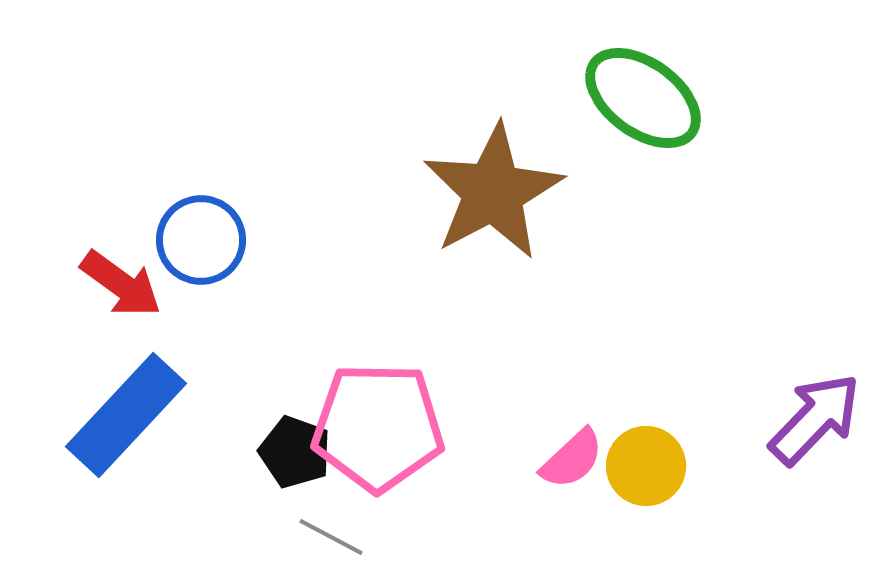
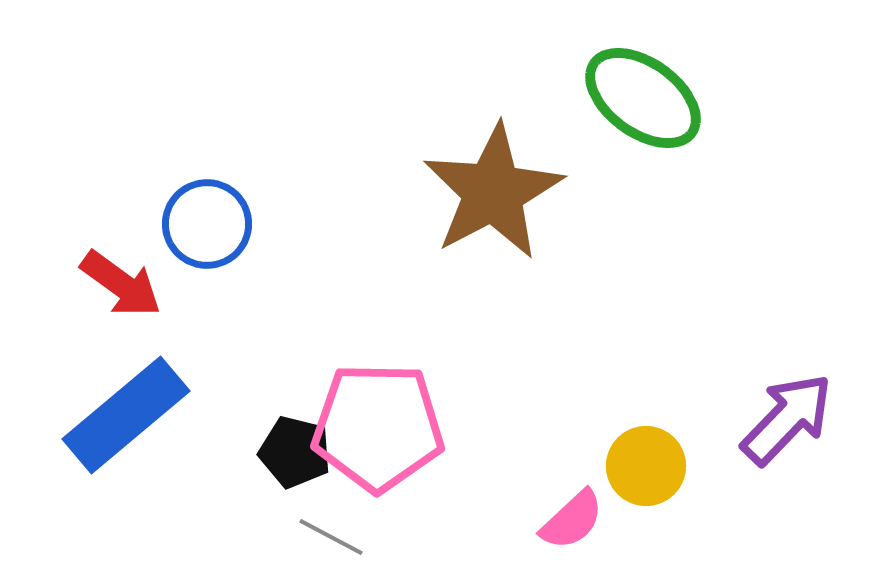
blue circle: moved 6 px right, 16 px up
blue rectangle: rotated 7 degrees clockwise
purple arrow: moved 28 px left
black pentagon: rotated 6 degrees counterclockwise
pink semicircle: moved 61 px down
